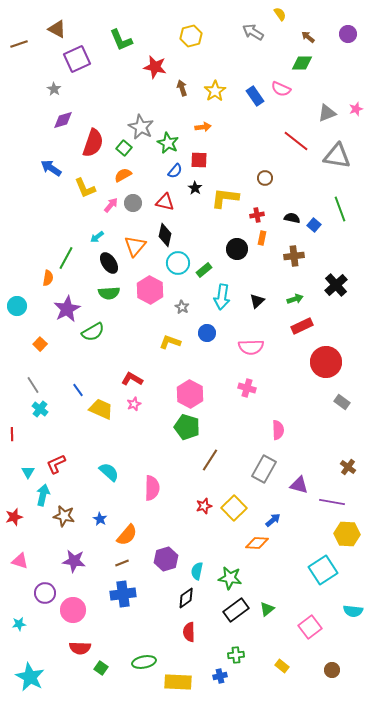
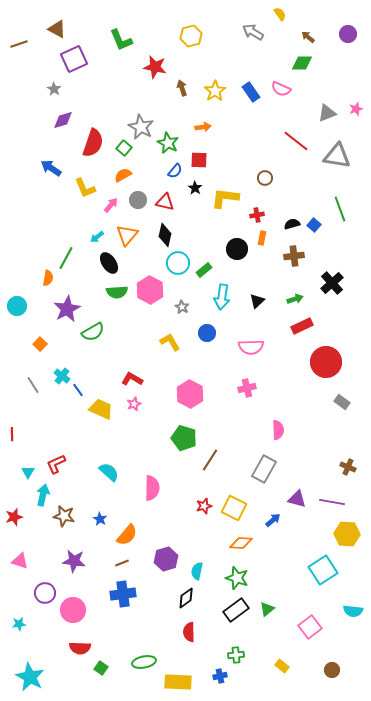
purple square at (77, 59): moved 3 px left
blue rectangle at (255, 96): moved 4 px left, 4 px up
gray circle at (133, 203): moved 5 px right, 3 px up
black semicircle at (292, 218): moved 6 px down; rotated 28 degrees counterclockwise
orange triangle at (135, 246): moved 8 px left, 11 px up
black cross at (336, 285): moved 4 px left, 2 px up
green semicircle at (109, 293): moved 8 px right, 1 px up
yellow L-shape at (170, 342): rotated 40 degrees clockwise
pink cross at (247, 388): rotated 30 degrees counterclockwise
cyan cross at (40, 409): moved 22 px right, 33 px up
green pentagon at (187, 427): moved 3 px left, 11 px down
brown cross at (348, 467): rotated 14 degrees counterclockwise
purple triangle at (299, 485): moved 2 px left, 14 px down
yellow square at (234, 508): rotated 20 degrees counterclockwise
orange diamond at (257, 543): moved 16 px left
green star at (230, 578): moved 7 px right; rotated 10 degrees clockwise
